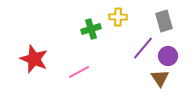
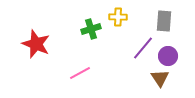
gray rectangle: rotated 20 degrees clockwise
red star: moved 2 px right, 15 px up
pink line: moved 1 px right, 1 px down
